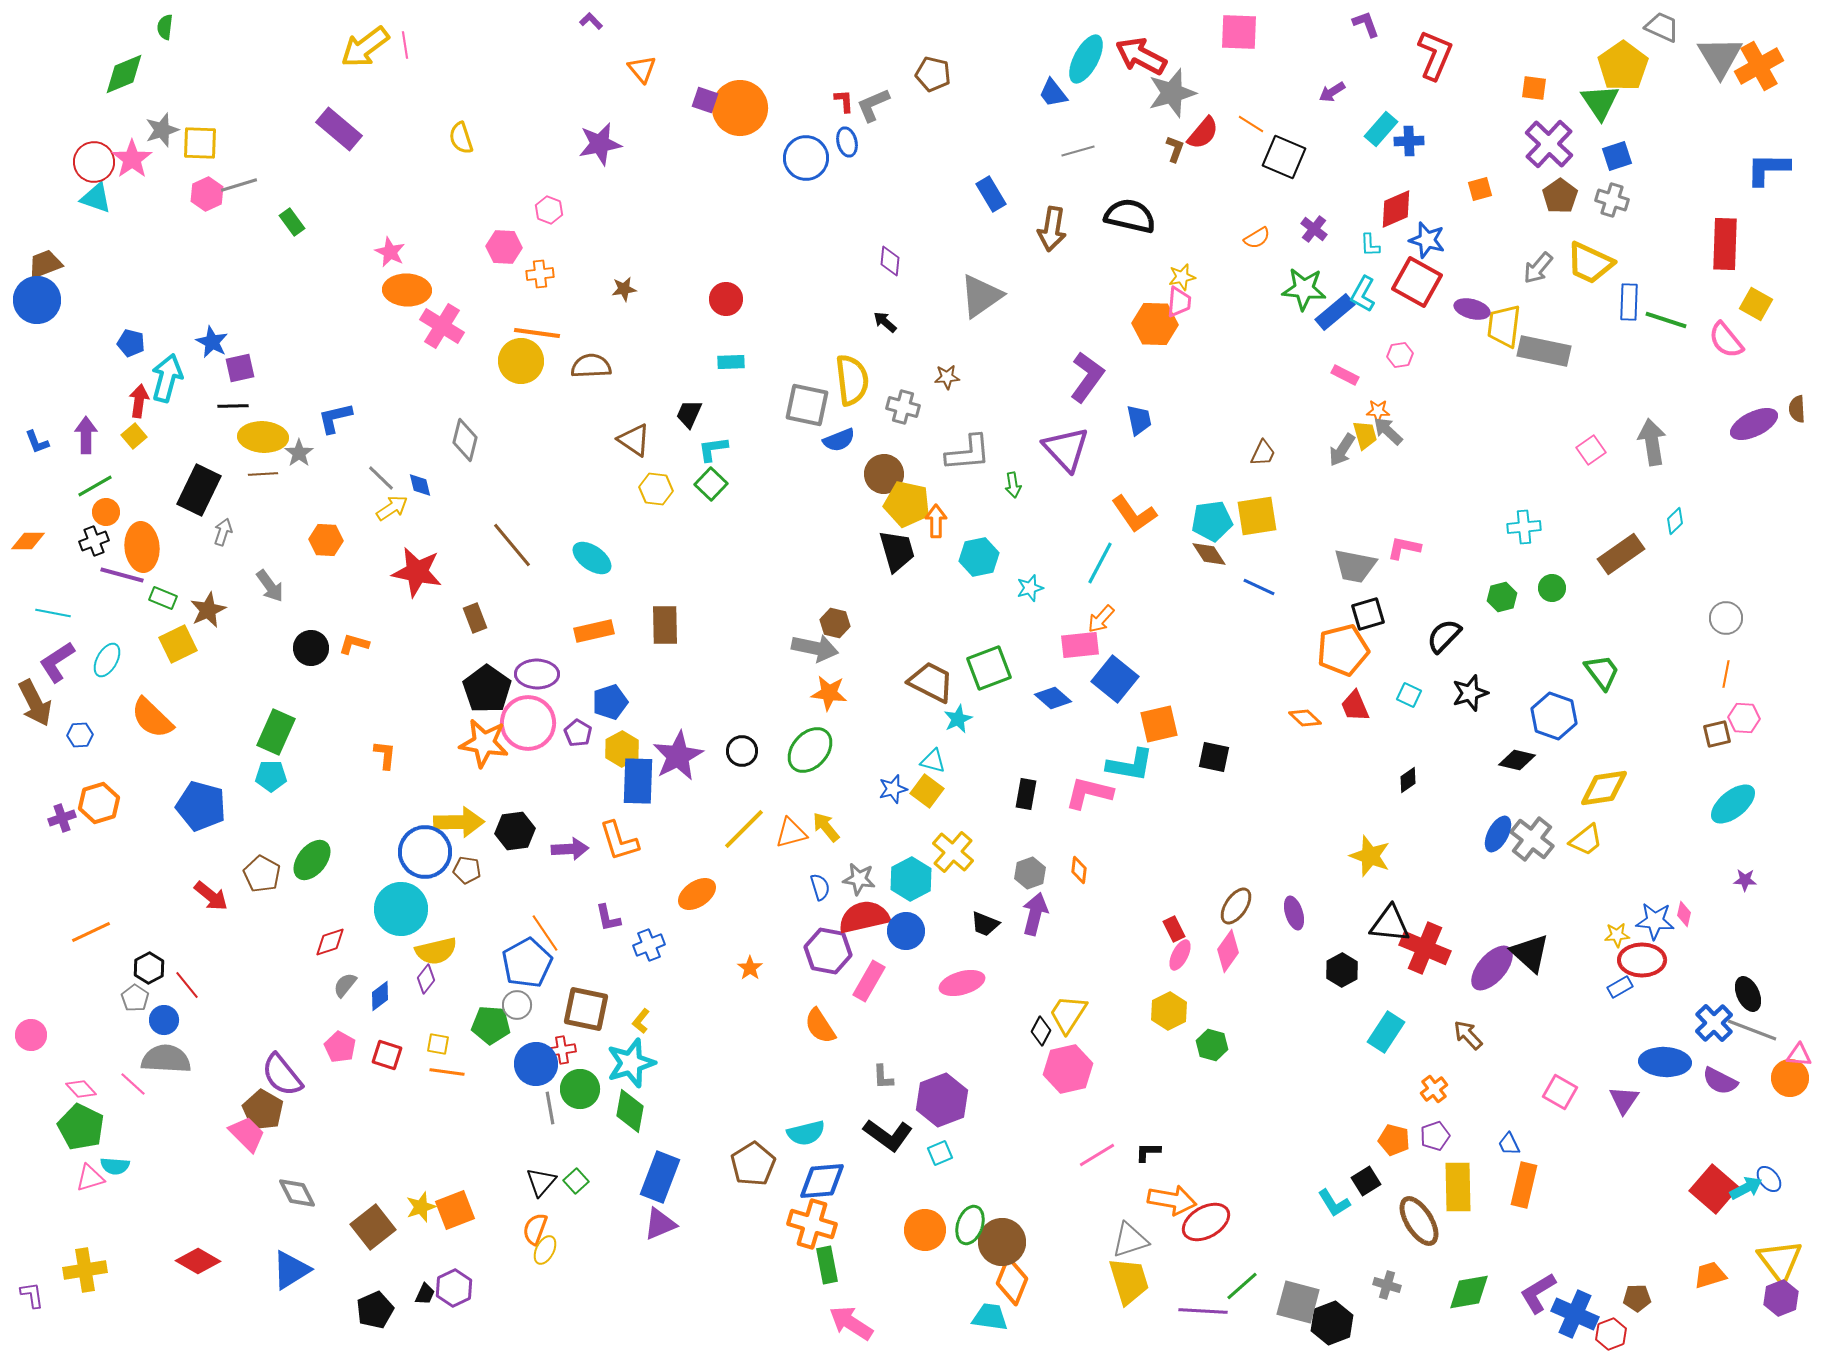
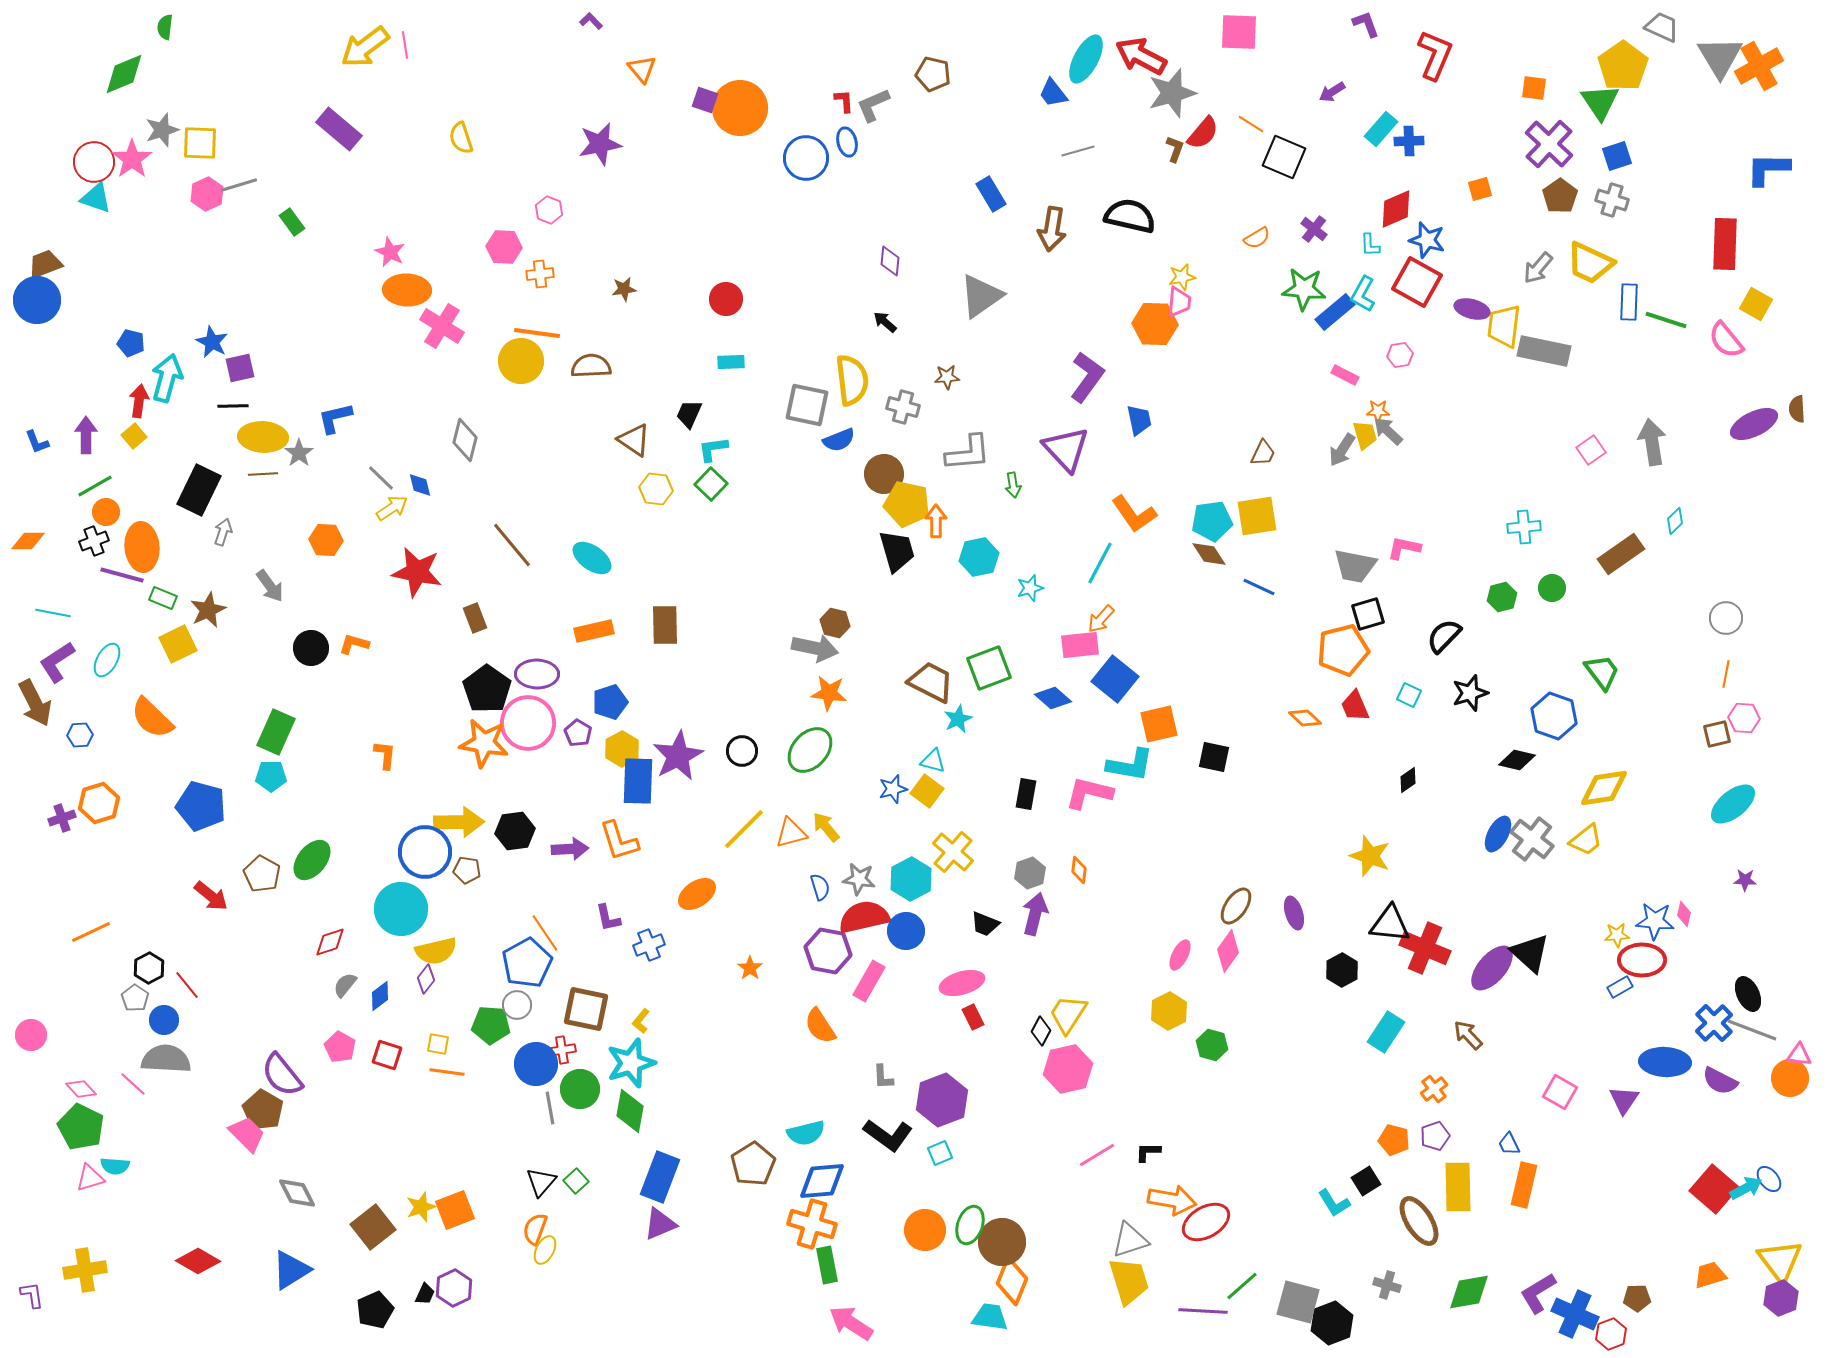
red rectangle at (1174, 929): moved 201 px left, 88 px down
